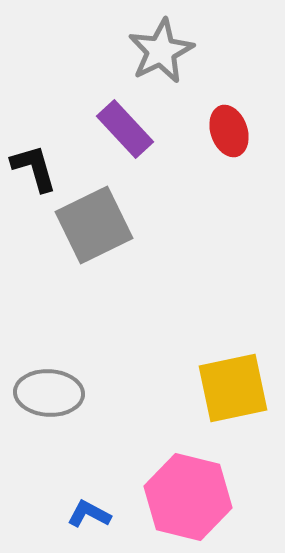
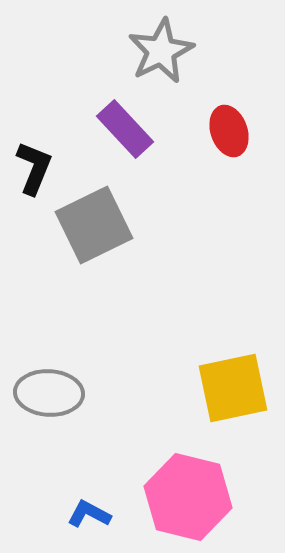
black L-shape: rotated 38 degrees clockwise
